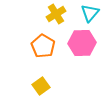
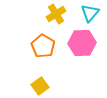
yellow square: moved 1 px left
